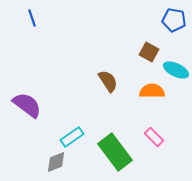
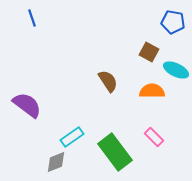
blue pentagon: moved 1 px left, 2 px down
